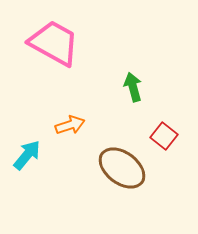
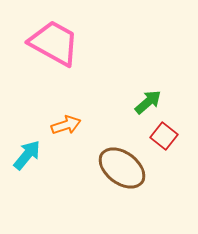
green arrow: moved 15 px right, 15 px down; rotated 64 degrees clockwise
orange arrow: moved 4 px left
